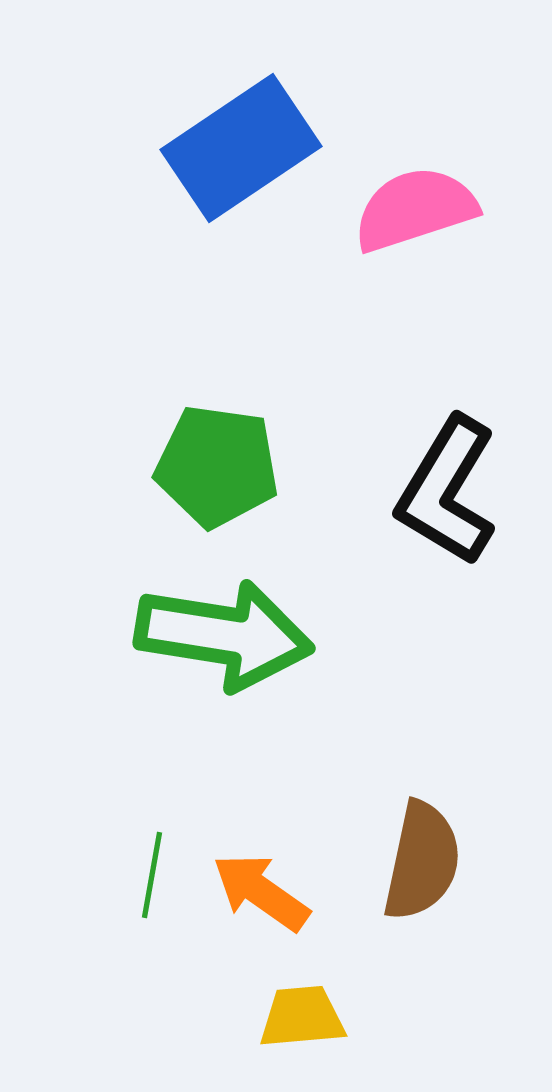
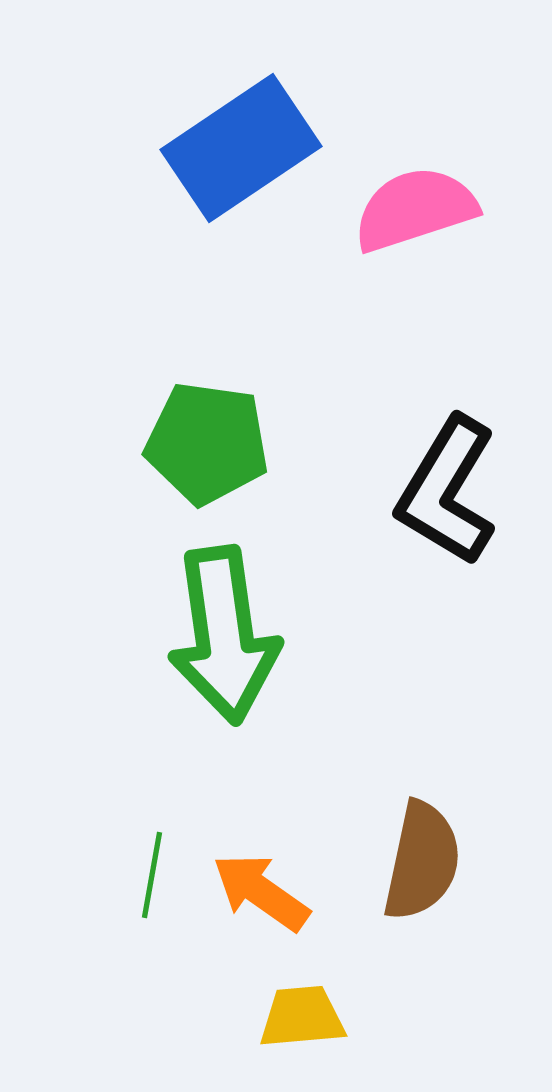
green pentagon: moved 10 px left, 23 px up
green arrow: rotated 73 degrees clockwise
